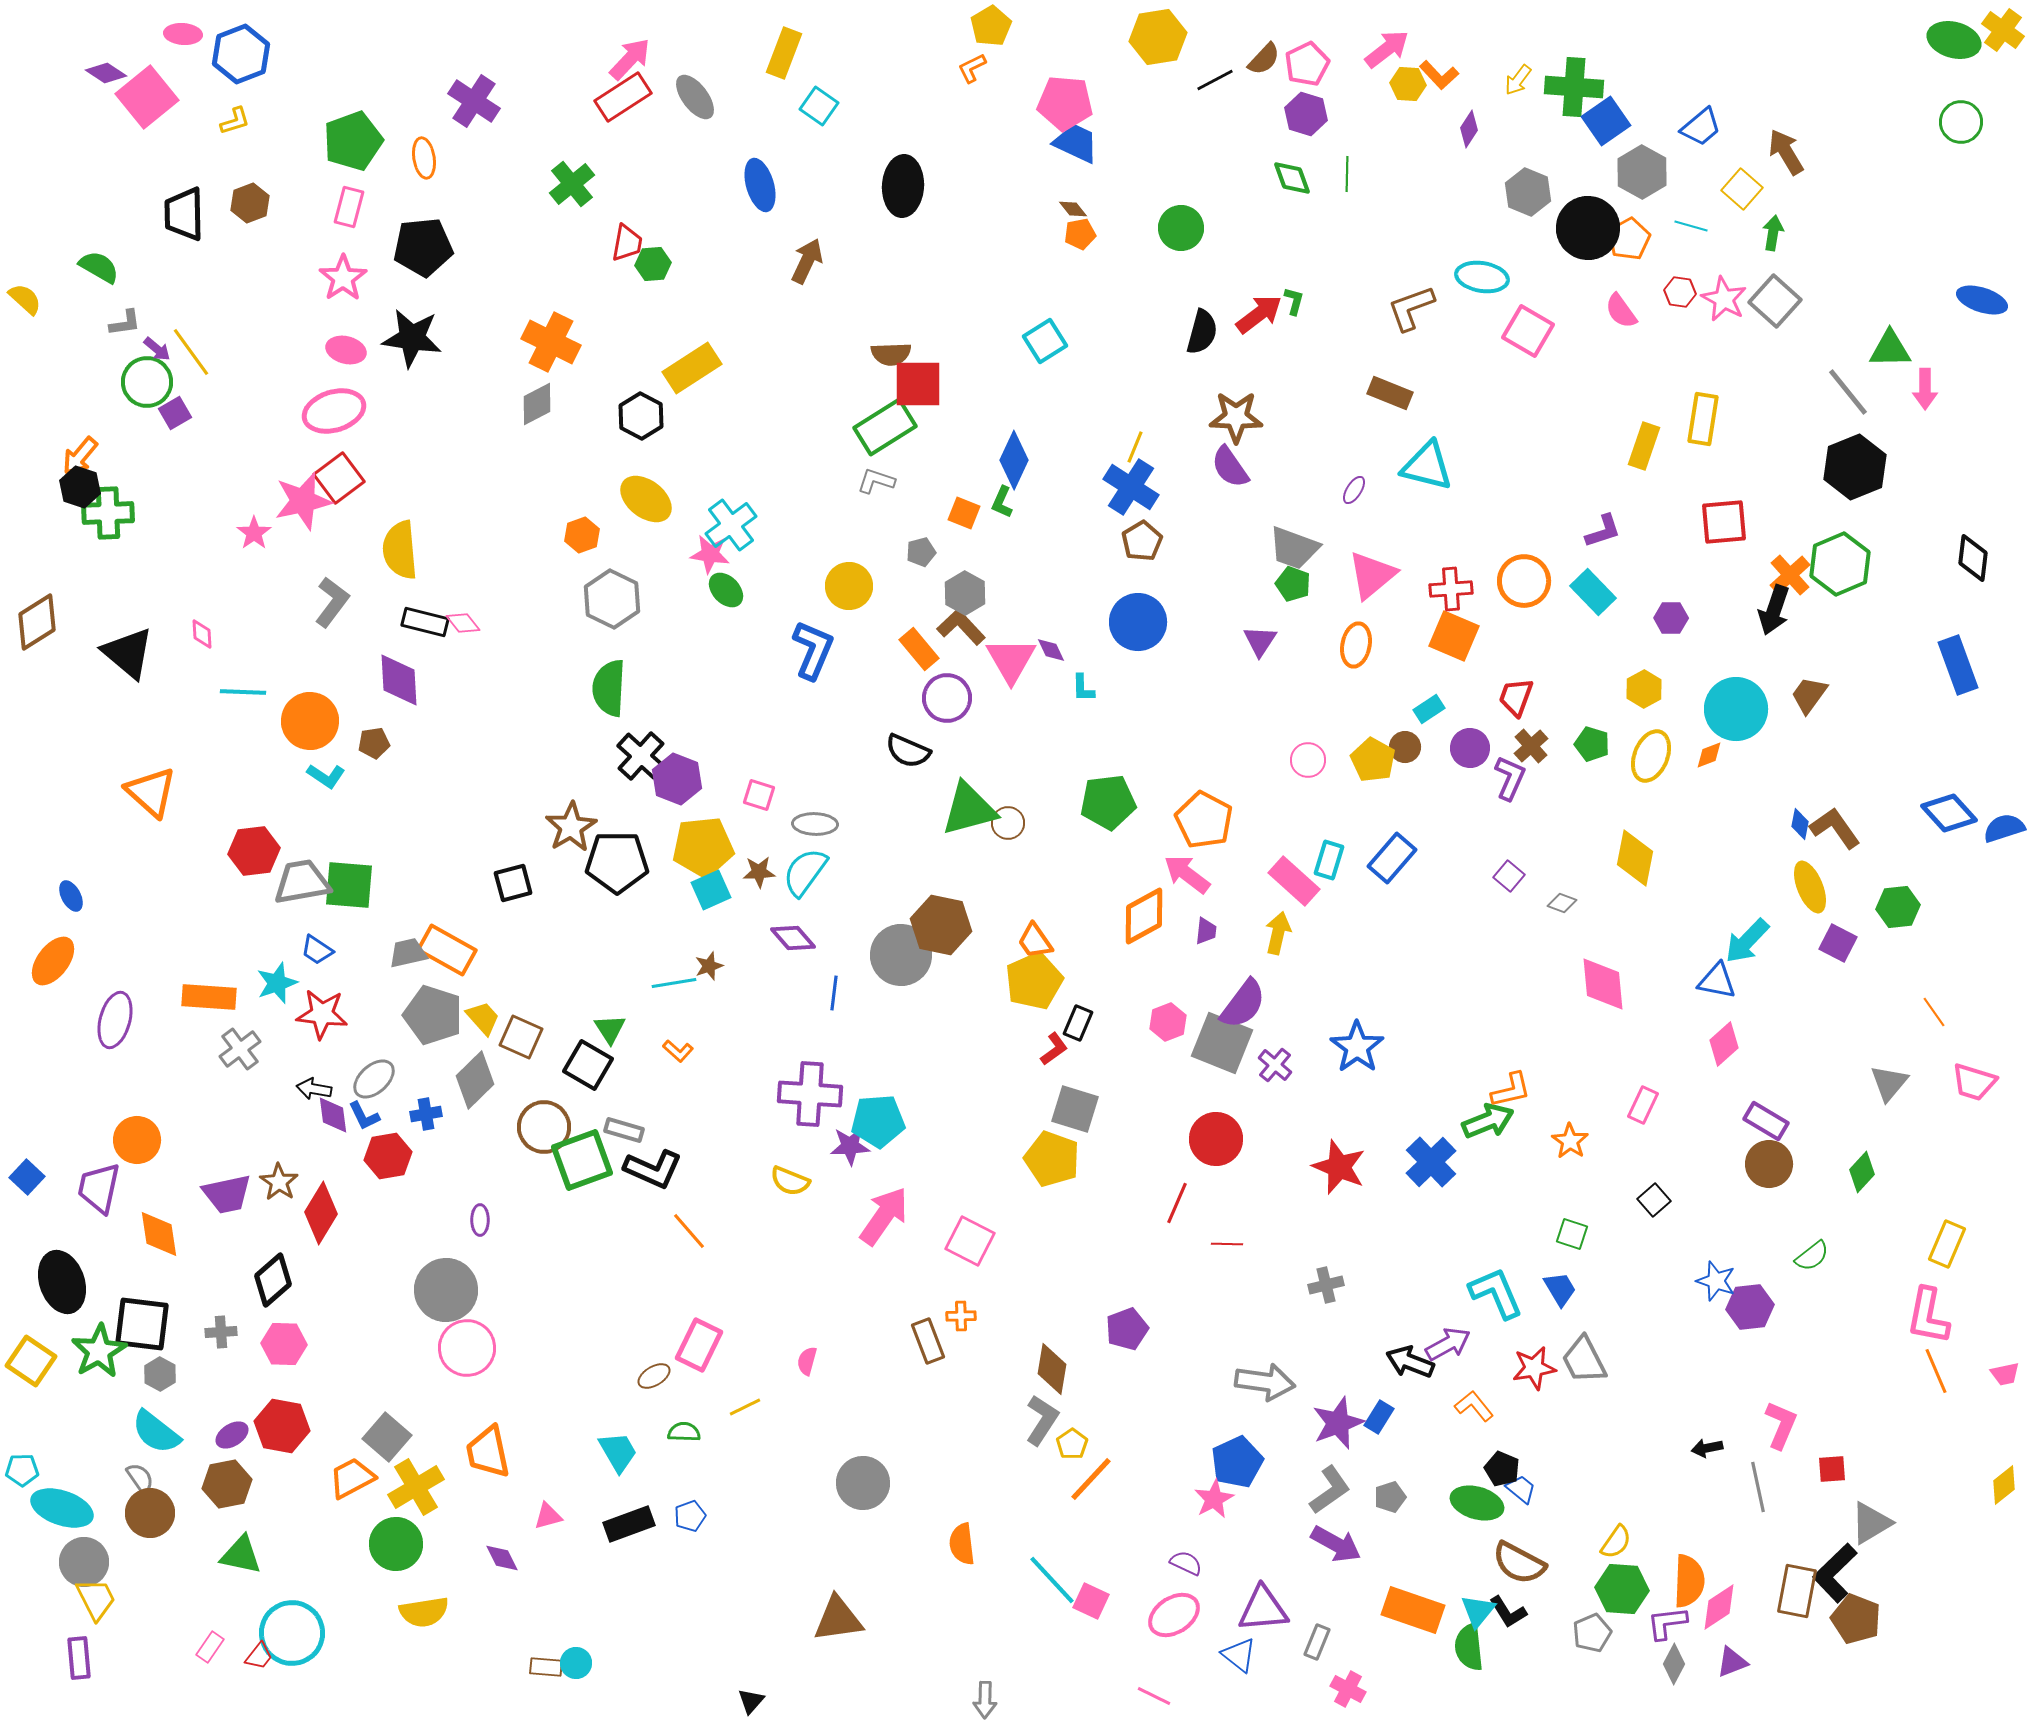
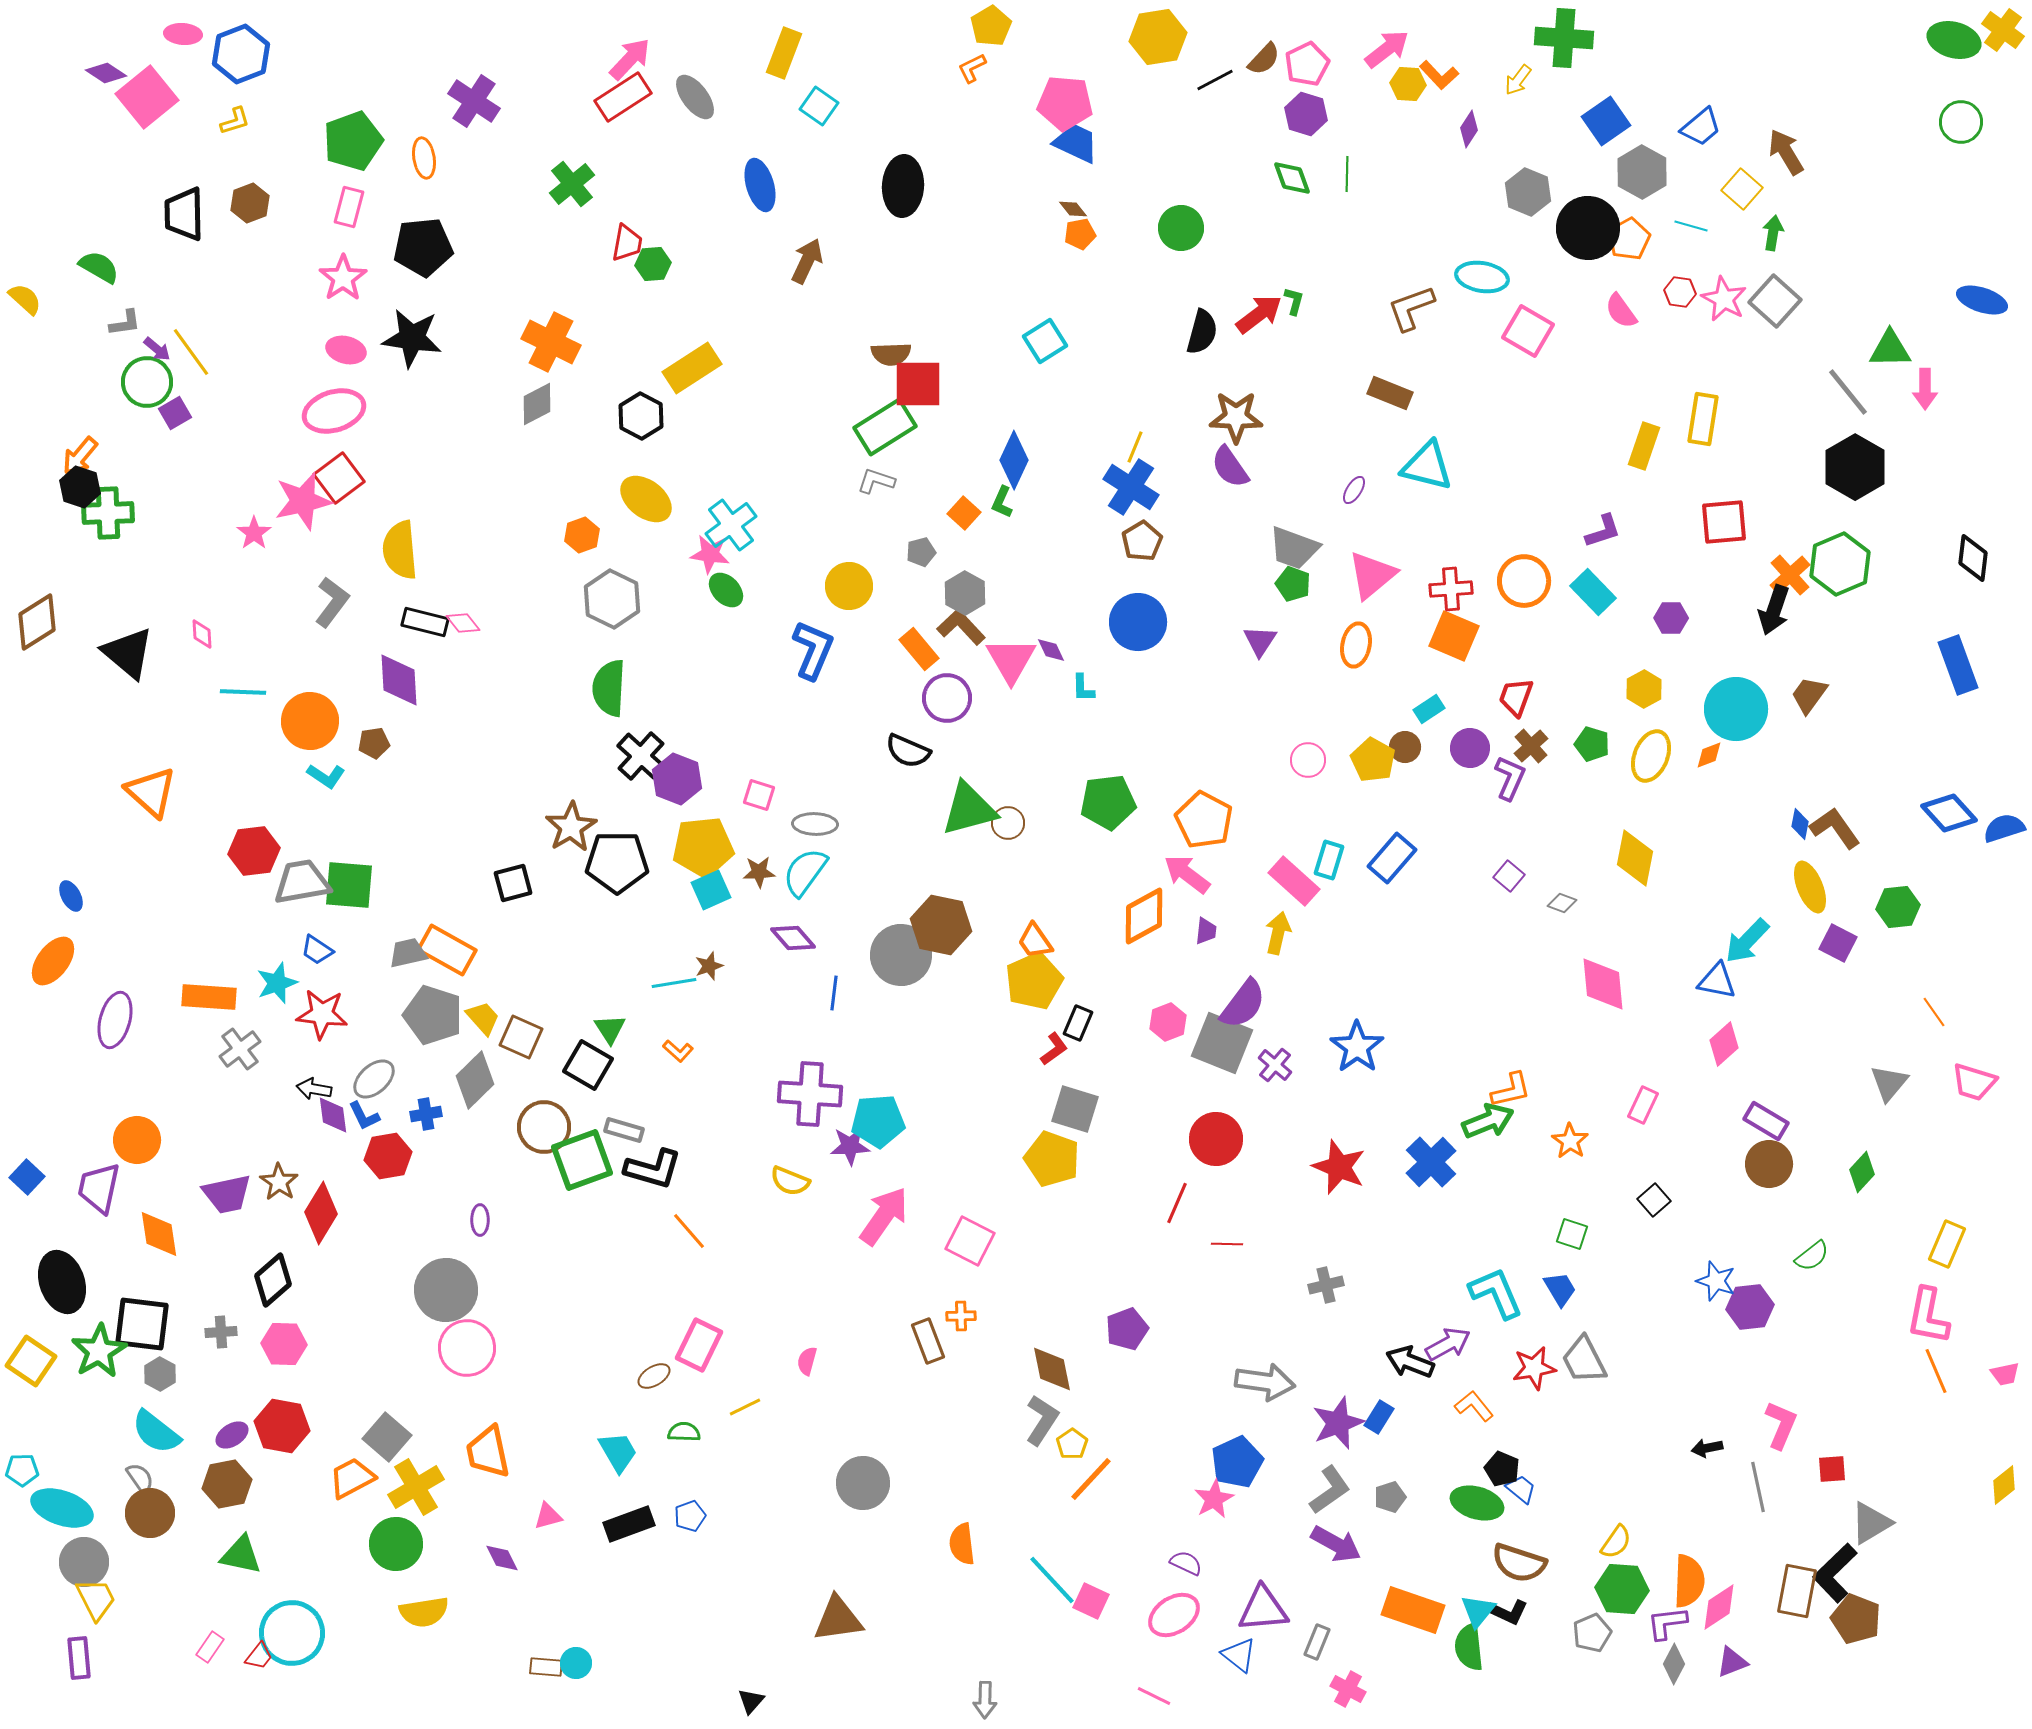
green cross at (1574, 87): moved 10 px left, 49 px up
black hexagon at (1855, 467): rotated 8 degrees counterclockwise
orange square at (964, 513): rotated 20 degrees clockwise
black L-shape at (653, 1169): rotated 8 degrees counterclockwise
brown diamond at (1052, 1369): rotated 21 degrees counterclockwise
brown semicircle at (1519, 1563): rotated 10 degrees counterclockwise
black L-shape at (1508, 1612): rotated 33 degrees counterclockwise
